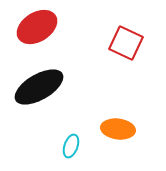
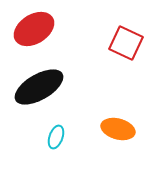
red ellipse: moved 3 px left, 2 px down
orange ellipse: rotated 8 degrees clockwise
cyan ellipse: moved 15 px left, 9 px up
